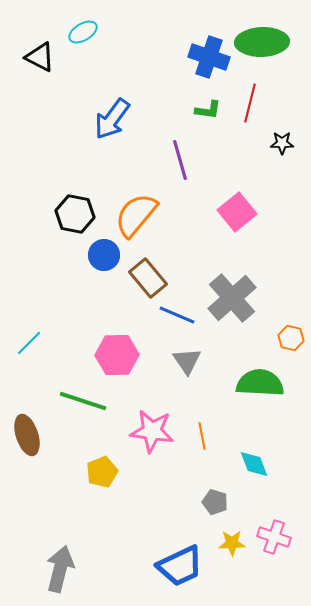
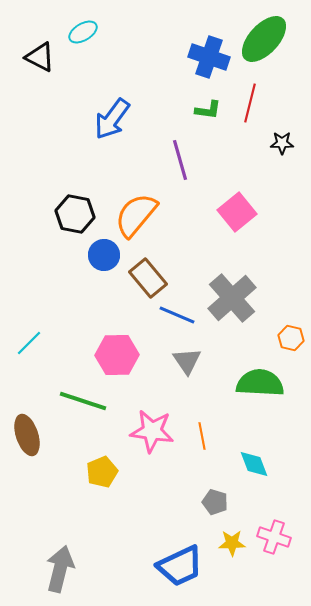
green ellipse: moved 2 px right, 3 px up; rotated 45 degrees counterclockwise
